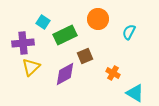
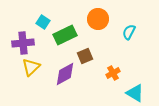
orange cross: rotated 32 degrees clockwise
